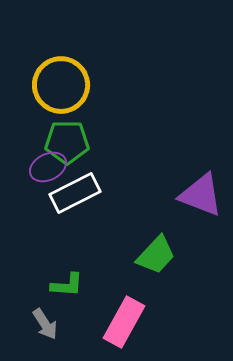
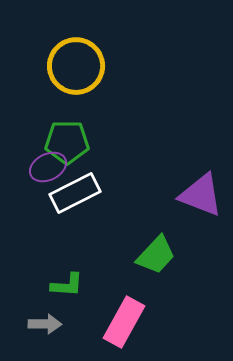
yellow circle: moved 15 px right, 19 px up
gray arrow: rotated 56 degrees counterclockwise
